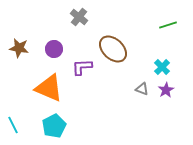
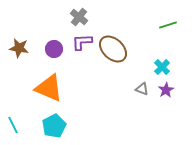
purple L-shape: moved 25 px up
